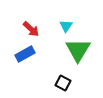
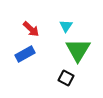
black square: moved 3 px right, 5 px up
